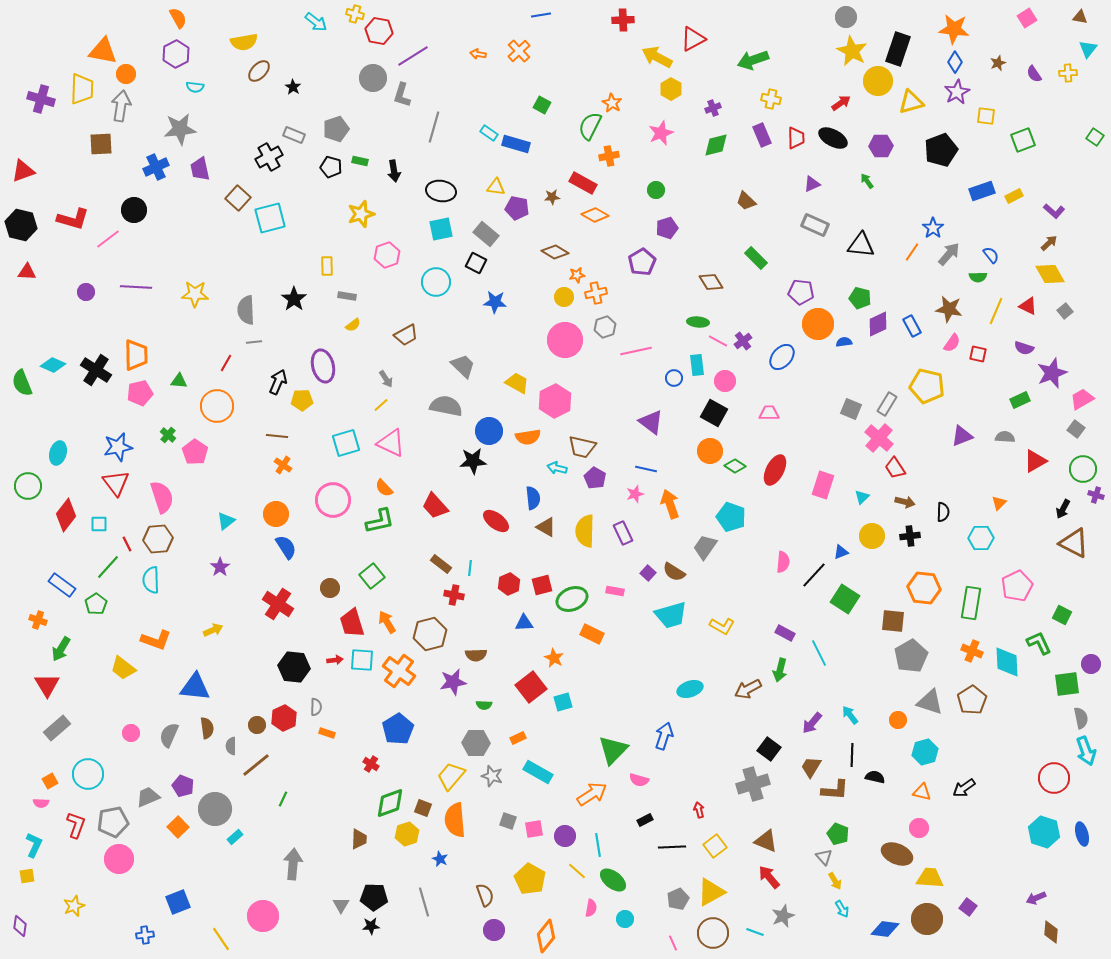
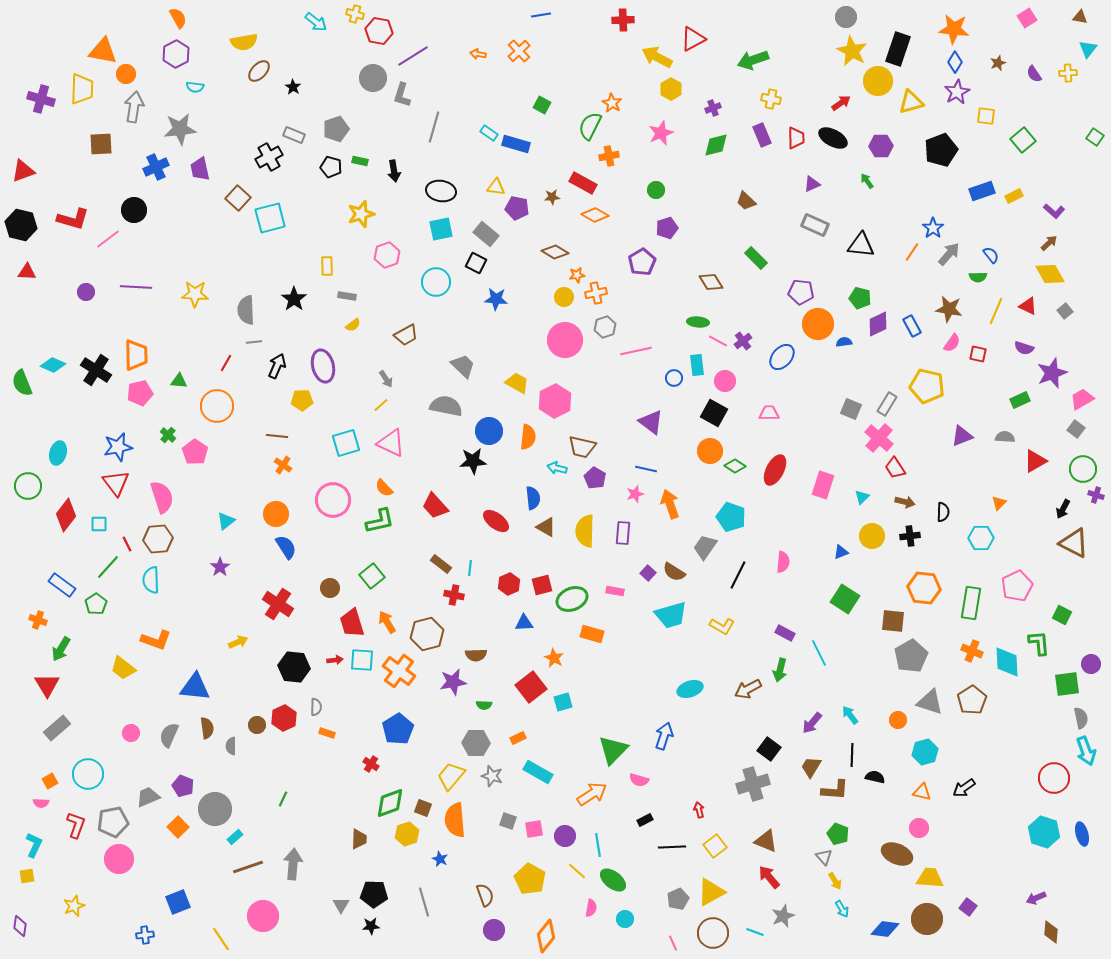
gray arrow at (121, 106): moved 13 px right, 1 px down
green square at (1023, 140): rotated 20 degrees counterclockwise
blue star at (495, 302): moved 1 px right, 3 px up
black arrow at (278, 382): moved 1 px left, 16 px up
orange semicircle at (528, 437): rotated 75 degrees counterclockwise
purple rectangle at (623, 533): rotated 30 degrees clockwise
black line at (814, 575): moved 76 px left; rotated 16 degrees counterclockwise
yellow arrow at (213, 630): moved 25 px right, 12 px down
brown hexagon at (430, 634): moved 3 px left
orange rectangle at (592, 634): rotated 10 degrees counterclockwise
green L-shape at (1039, 643): rotated 20 degrees clockwise
brown line at (256, 765): moved 8 px left, 102 px down; rotated 20 degrees clockwise
black pentagon at (374, 897): moved 3 px up
